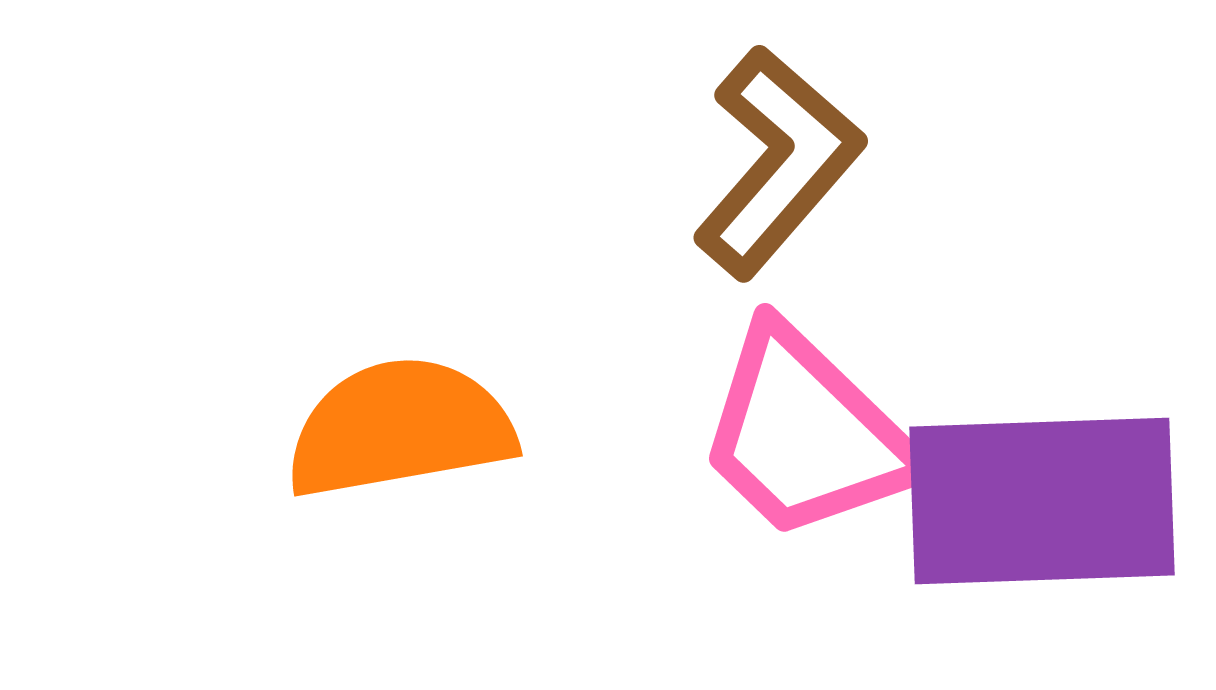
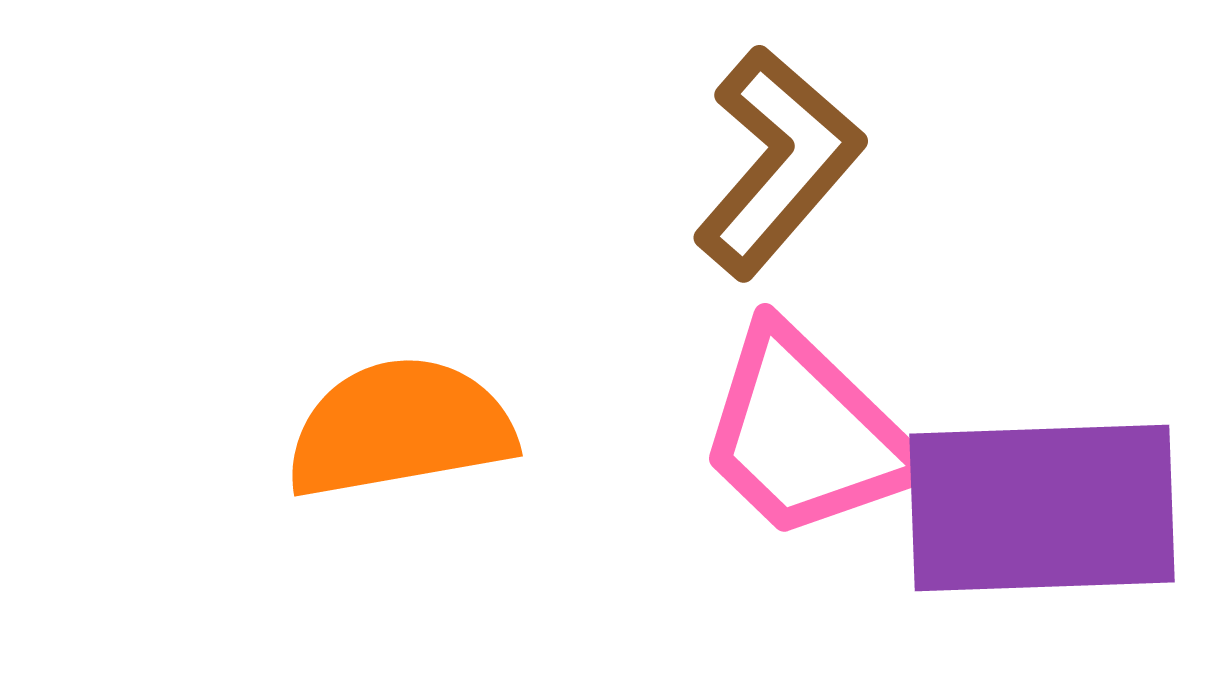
purple rectangle: moved 7 px down
